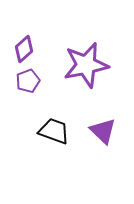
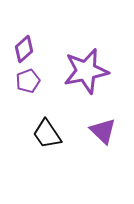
purple star: moved 6 px down
black trapezoid: moved 7 px left, 3 px down; rotated 144 degrees counterclockwise
